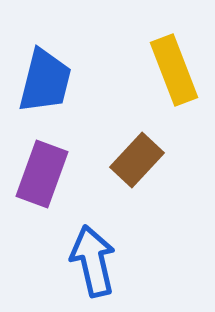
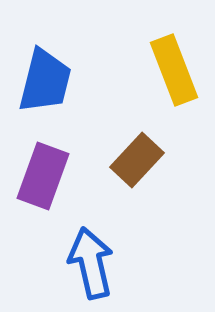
purple rectangle: moved 1 px right, 2 px down
blue arrow: moved 2 px left, 2 px down
